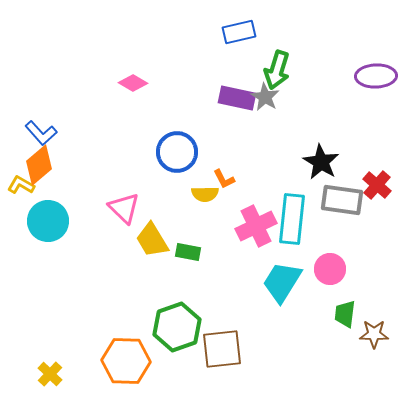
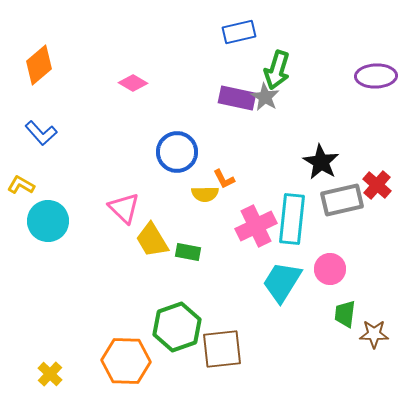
orange diamond: moved 100 px up
gray rectangle: rotated 21 degrees counterclockwise
